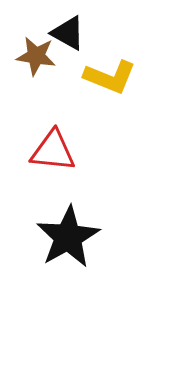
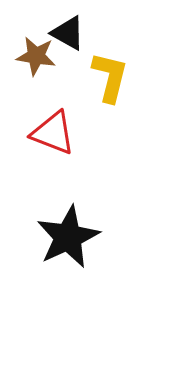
yellow L-shape: rotated 98 degrees counterclockwise
red triangle: moved 18 px up; rotated 15 degrees clockwise
black star: rotated 4 degrees clockwise
